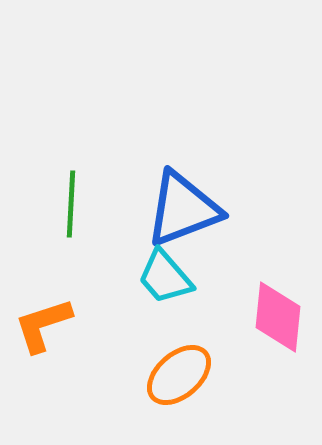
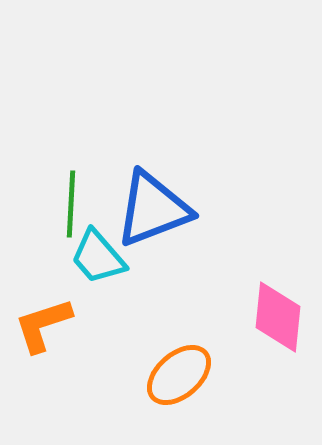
blue triangle: moved 30 px left
cyan trapezoid: moved 67 px left, 20 px up
